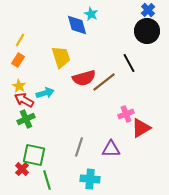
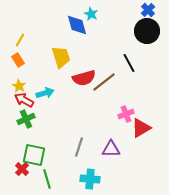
orange rectangle: rotated 64 degrees counterclockwise
green line: moved 1 px up
